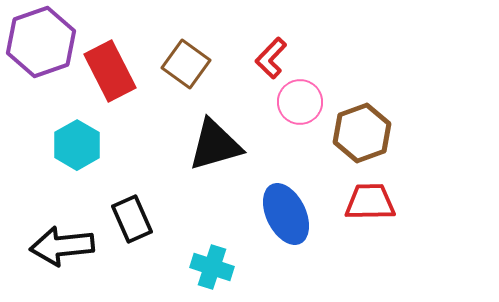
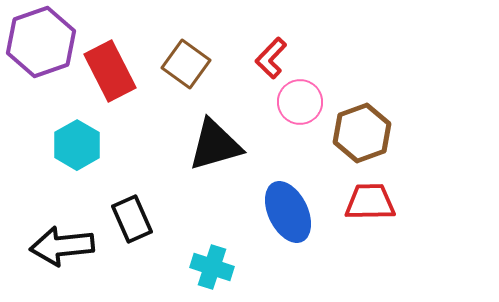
blue ellipse: moved 2 px right, 2 px up
